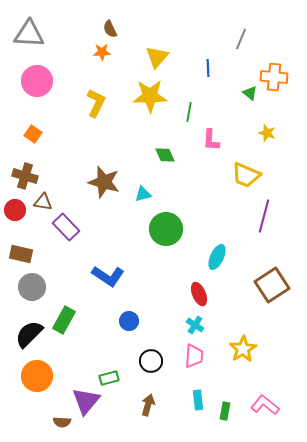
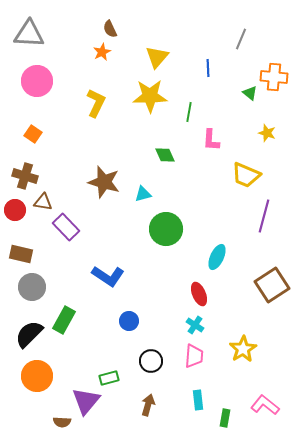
orange star at (102, 52): rotated 24 degrees counterclockwise
green rectangle at (225, 411): moved 7 px down
